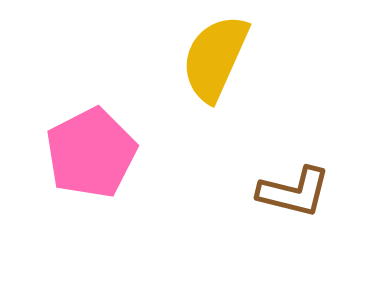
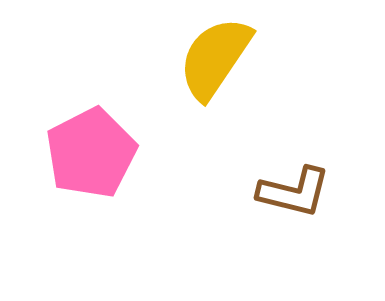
yellow semicircle: rotated 10 degrees clockwise
